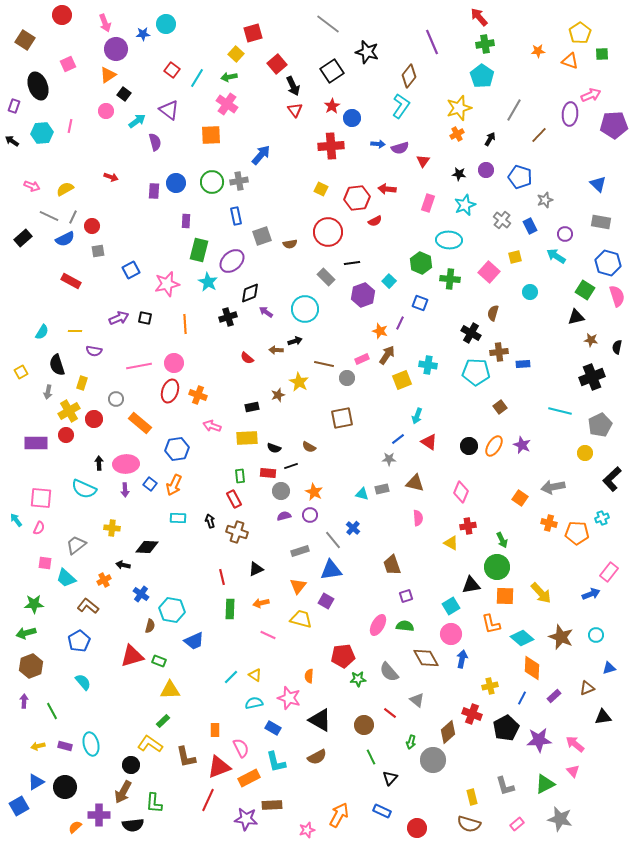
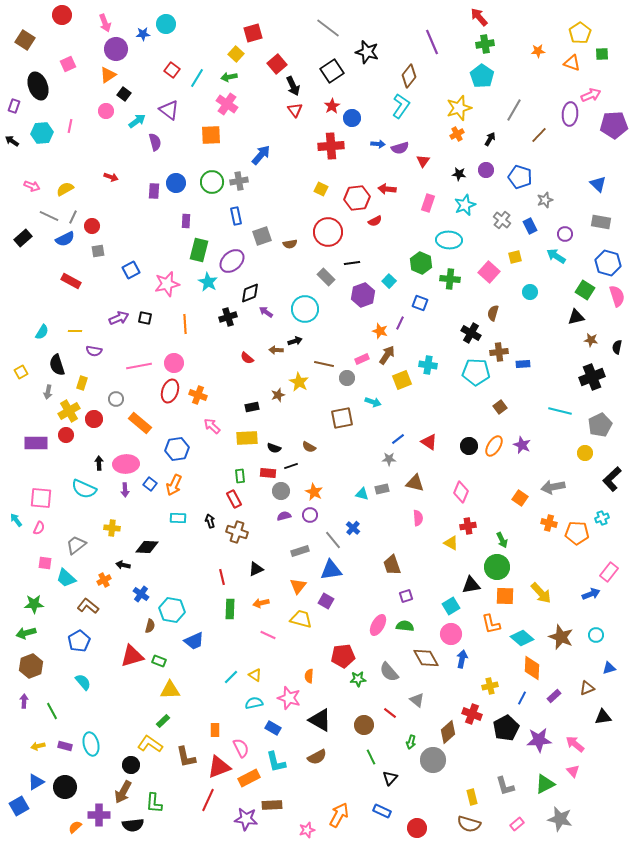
gray line at (328, 24): moved 4 px down
orange triangle at (570, 61): moved 2 px right, 2 px down
cyan arrow at (417, 416): moved 44 px left, 14 px up; rotated 91 degrees counterclockwise
pink arrow at (212, 426): rotated 24 degrees clockwise
